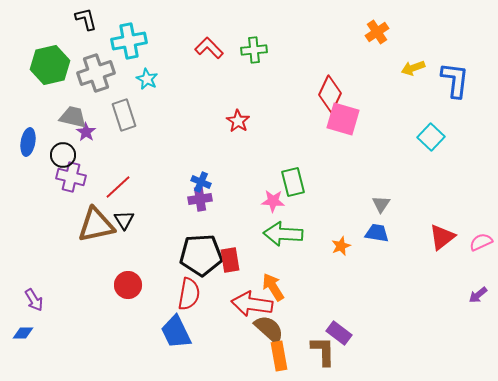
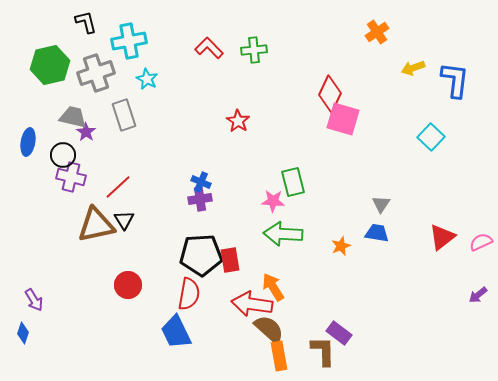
black L-shape at (86, 19): moved 3 px down
blue diamond at (23, 333): rotated 70 degrees counterclockwise
